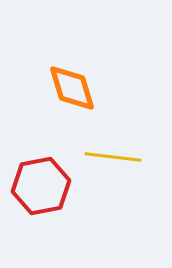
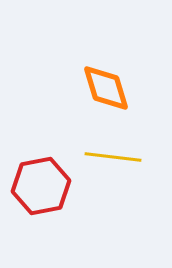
orange diamond: moved 34 px right
